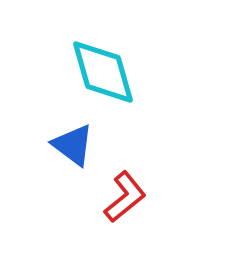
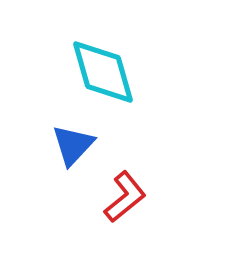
blue triangle: rotated 36 degrees clockwise
